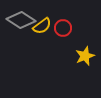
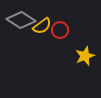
red circle: moved 3 px left, 2 px down
